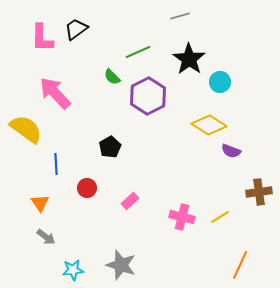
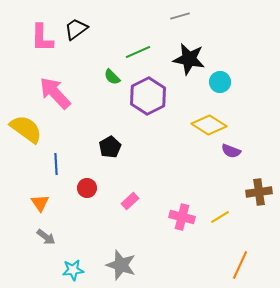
black star: rotated 24 degrees counterclockwise
